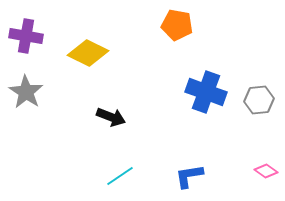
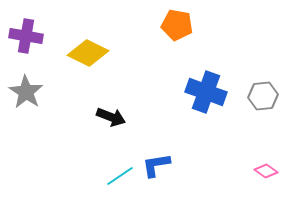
gray hexagon: moved 4 px right, 4 px up
blue L-shape: moved 33 px left, 11 px up
